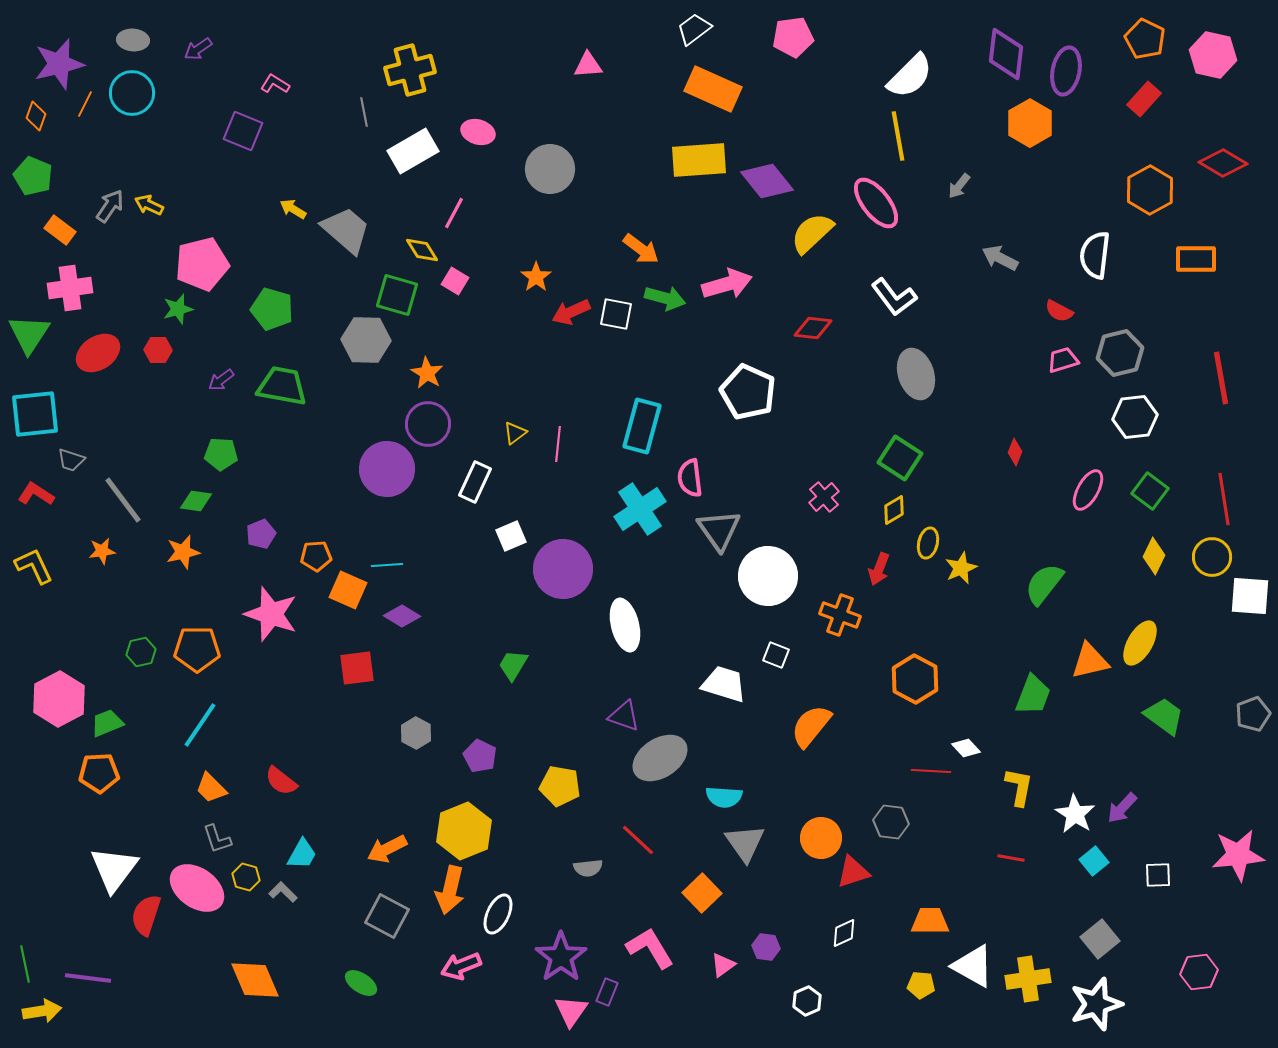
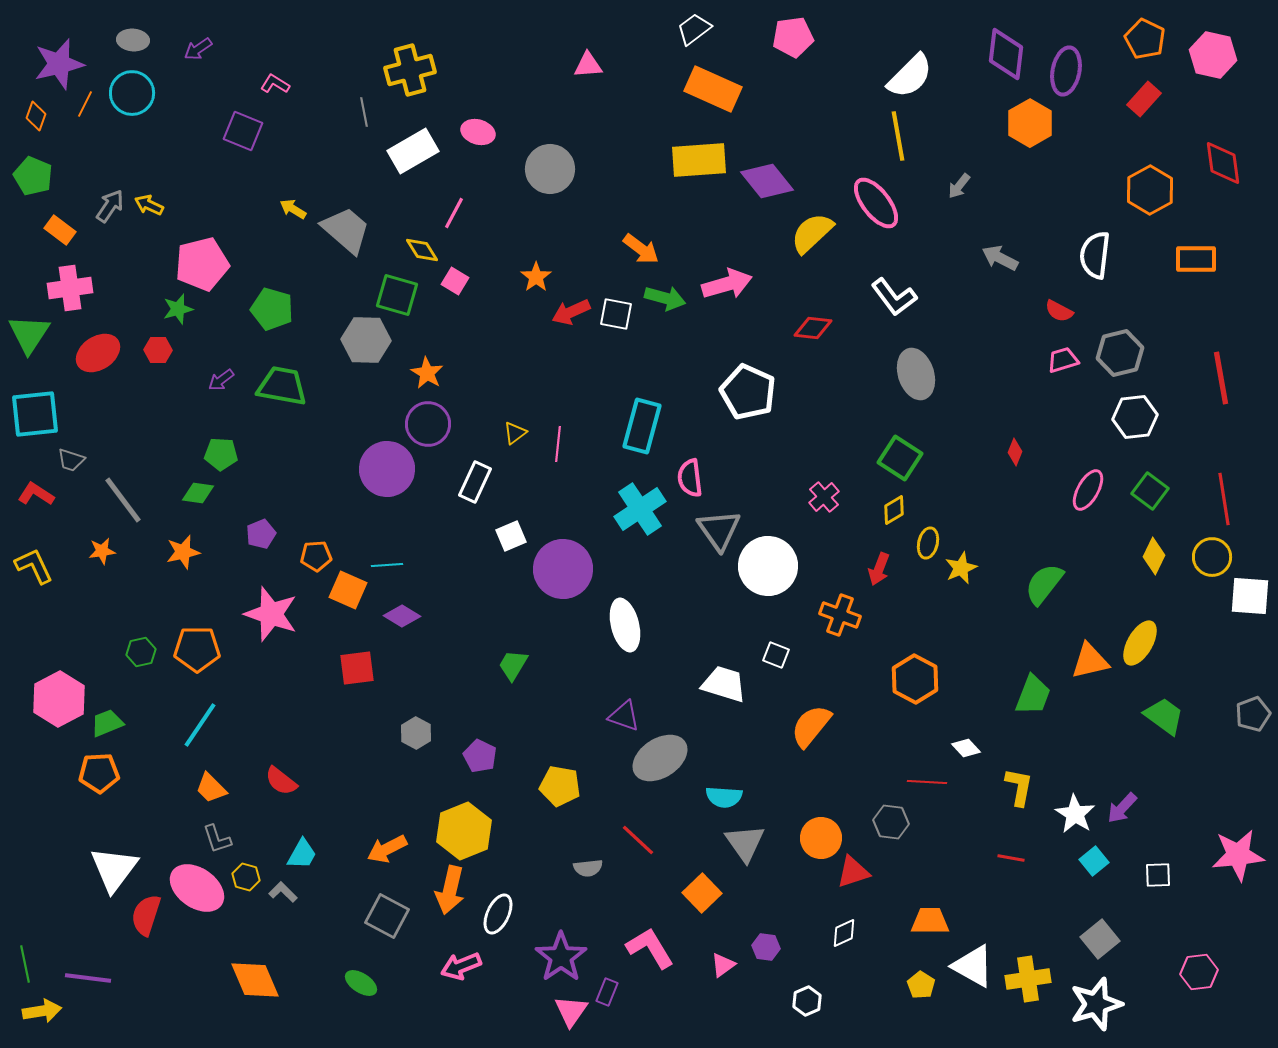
red diamond at (1223, 163): rotated 51 degrees clockwise
green diamond at (196, 501): moved 2 px right, 8 px up
white circle at (768, 576): moved 10 px up
red line at (931, 771): moved 4 px left, 11 px down
yellow pentagon at (921, 985): rotated 28 degrees clockwise
